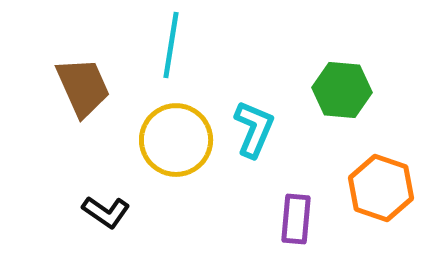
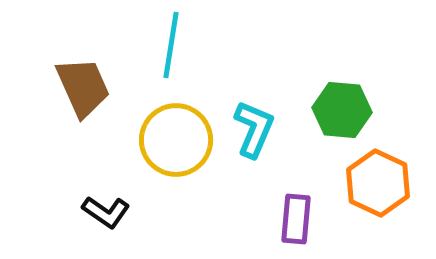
green hexagon: moved 20 px down
orange hexagon: moved 3 px left, 5 px up; rotated 6 degrees clockwise
